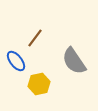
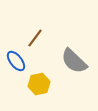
gray semicircle: rotated 12 degrees counterclockwise
